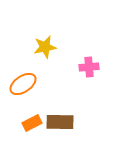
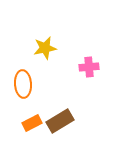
yellow star: moved 1 px down
orange ellipse: rotated 60 degrees counterclockwise
brown rectangle: moved 1 px up; rotated 32 degrees counterclockwise
